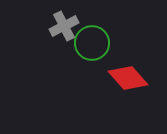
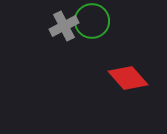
green circle: moved 22 px up
